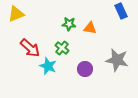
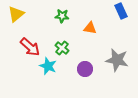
yellow triangle: rotated 18 degrees counterclockwise
green star: moved 7 px left, 8 px up
red arrow: moved 1 px up
